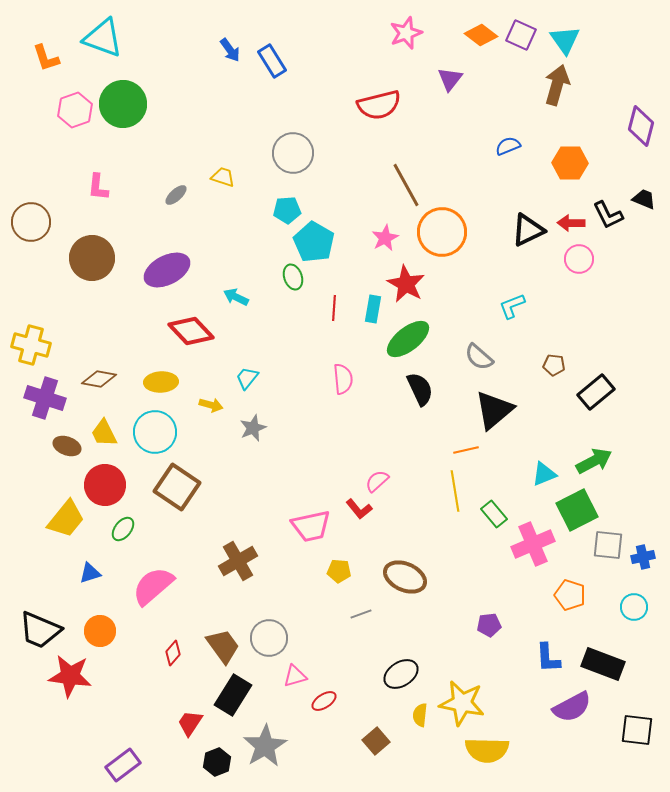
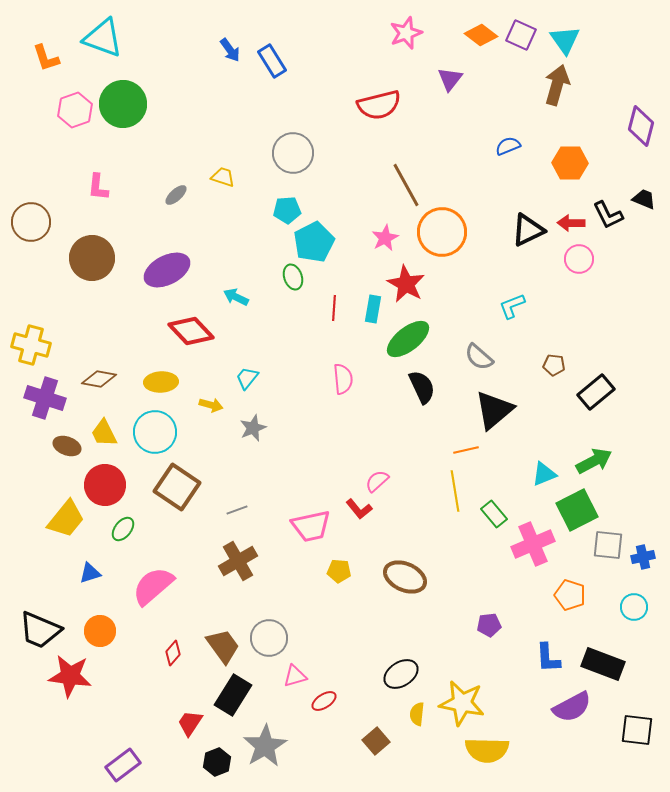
cyan pentagon at (314, 242): rotated 15 degrees clockwise
black semicircle at (420, 389): moved 2 px right, 2 px up
gray line at (361, 614): moved 124 px left, 104 px up
yellow semicircle at (420, 715): moved 3 px left, 1 px up
